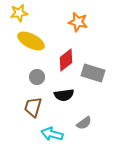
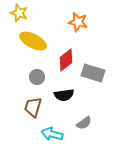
yellow star: rotated 30 degrees clockwise
yellow ellipse: moved 2 px right
